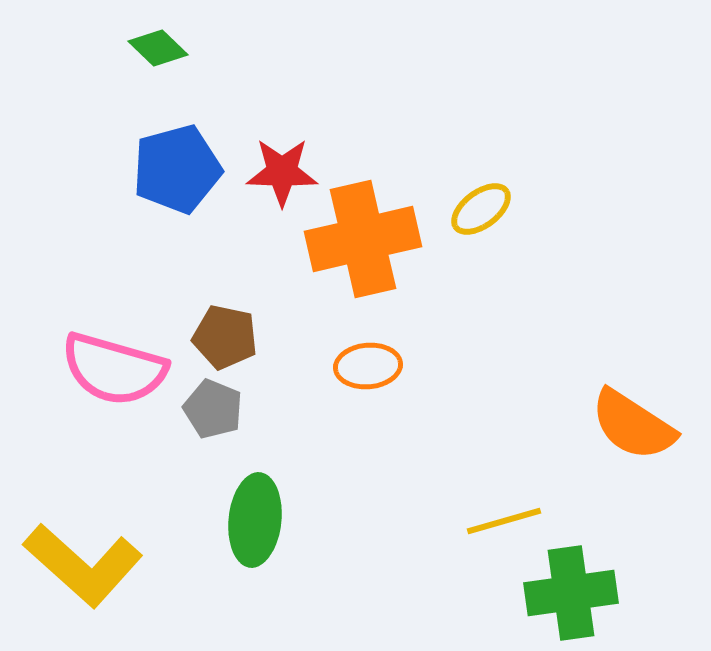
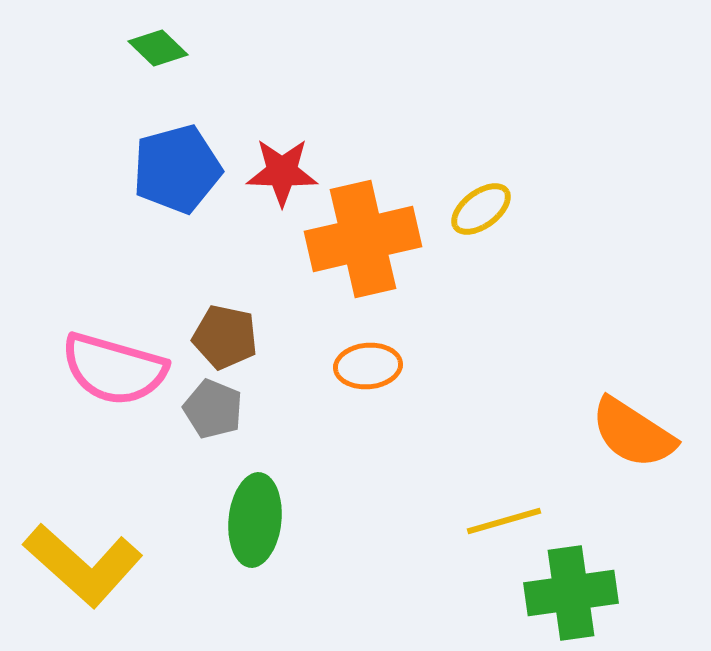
orange semicircle: moved 8 px down
